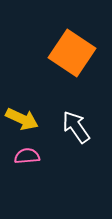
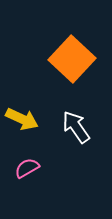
orange square: moved 6 px down; rotated 9 degrees clockwise
pink semicircle: moved 12 px down; rotated 25 degrees counterclockwise
